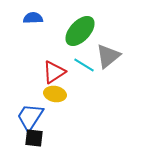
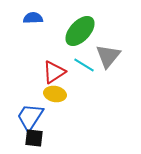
gray triangle: rotated 12 degrees counterclockwise
